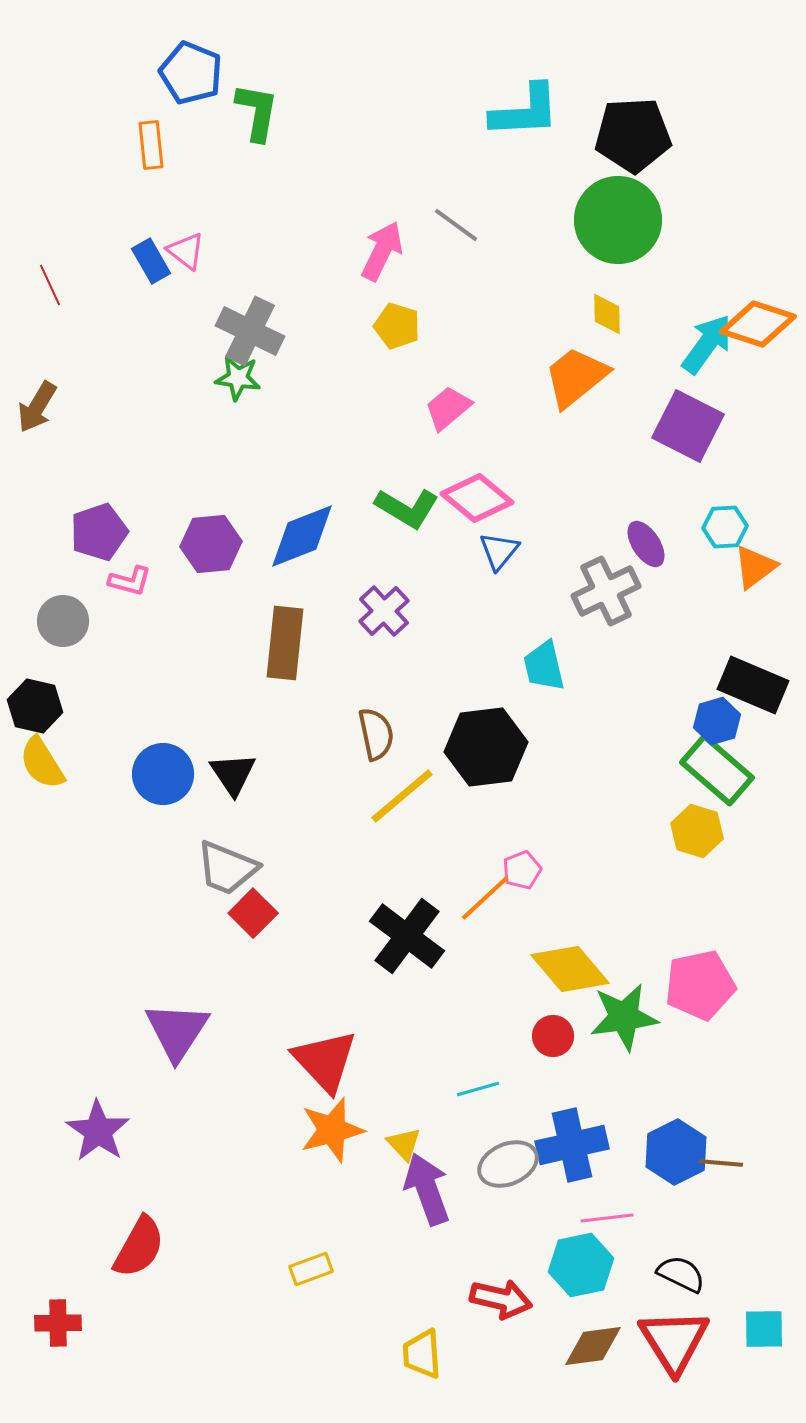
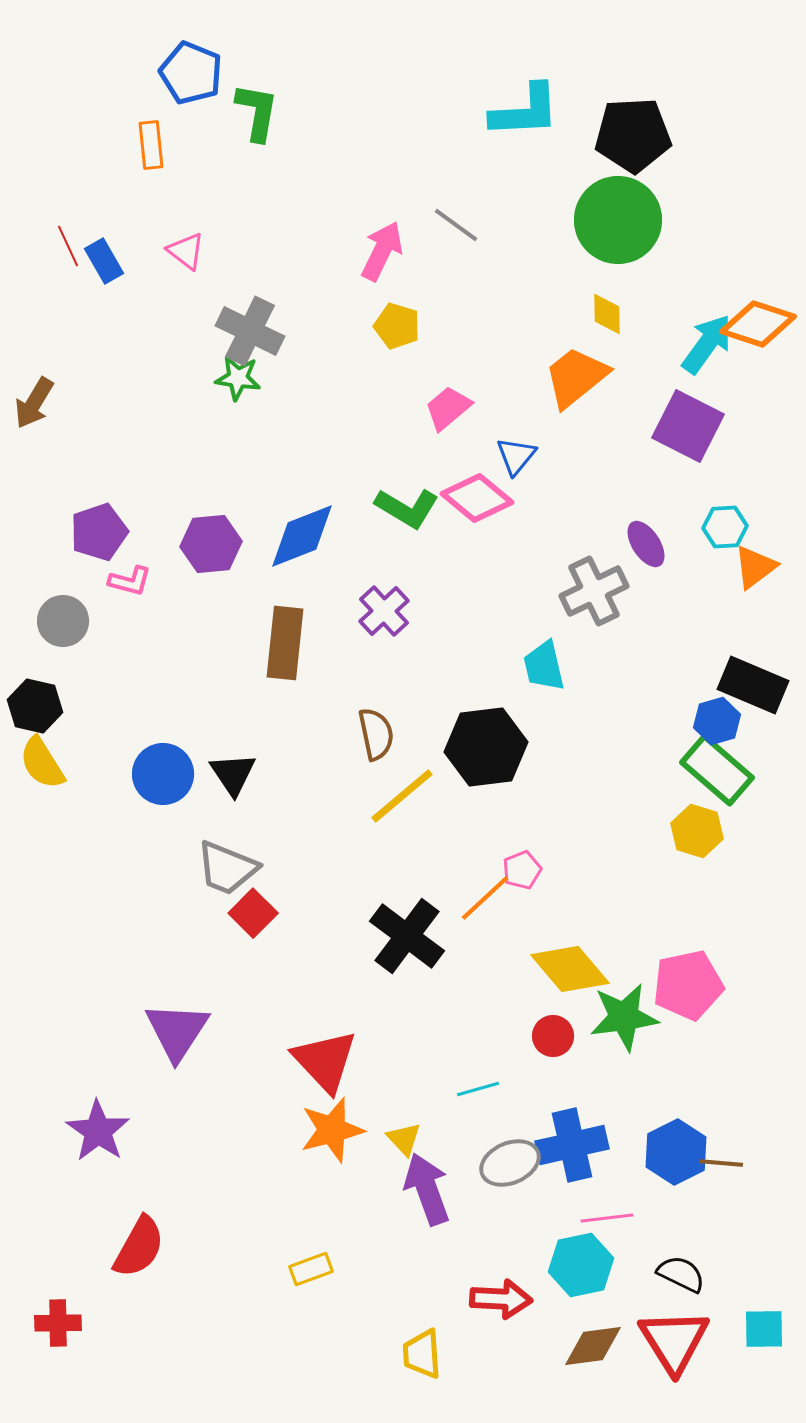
blue rectangle at (151, 261): moved 47 px left
red line at (50, 285): moved 18 px right, 39 px up
brown arrow at (37, 407): moved 3 px left, 4 px up
blue triangle at (499, 551): moved 17 px right, 95 px up
gray cross at (606, 591): moved 12 px left
pink pentagon at (700, 985): moved 12 px left
yellow triangle at (404, 1144): moved 5 px up
gray ellipse at (508, 1164): moved 2 px right, 1 px up
red arrow at (501, 1299): rotated 10 degrees counterclockwise
